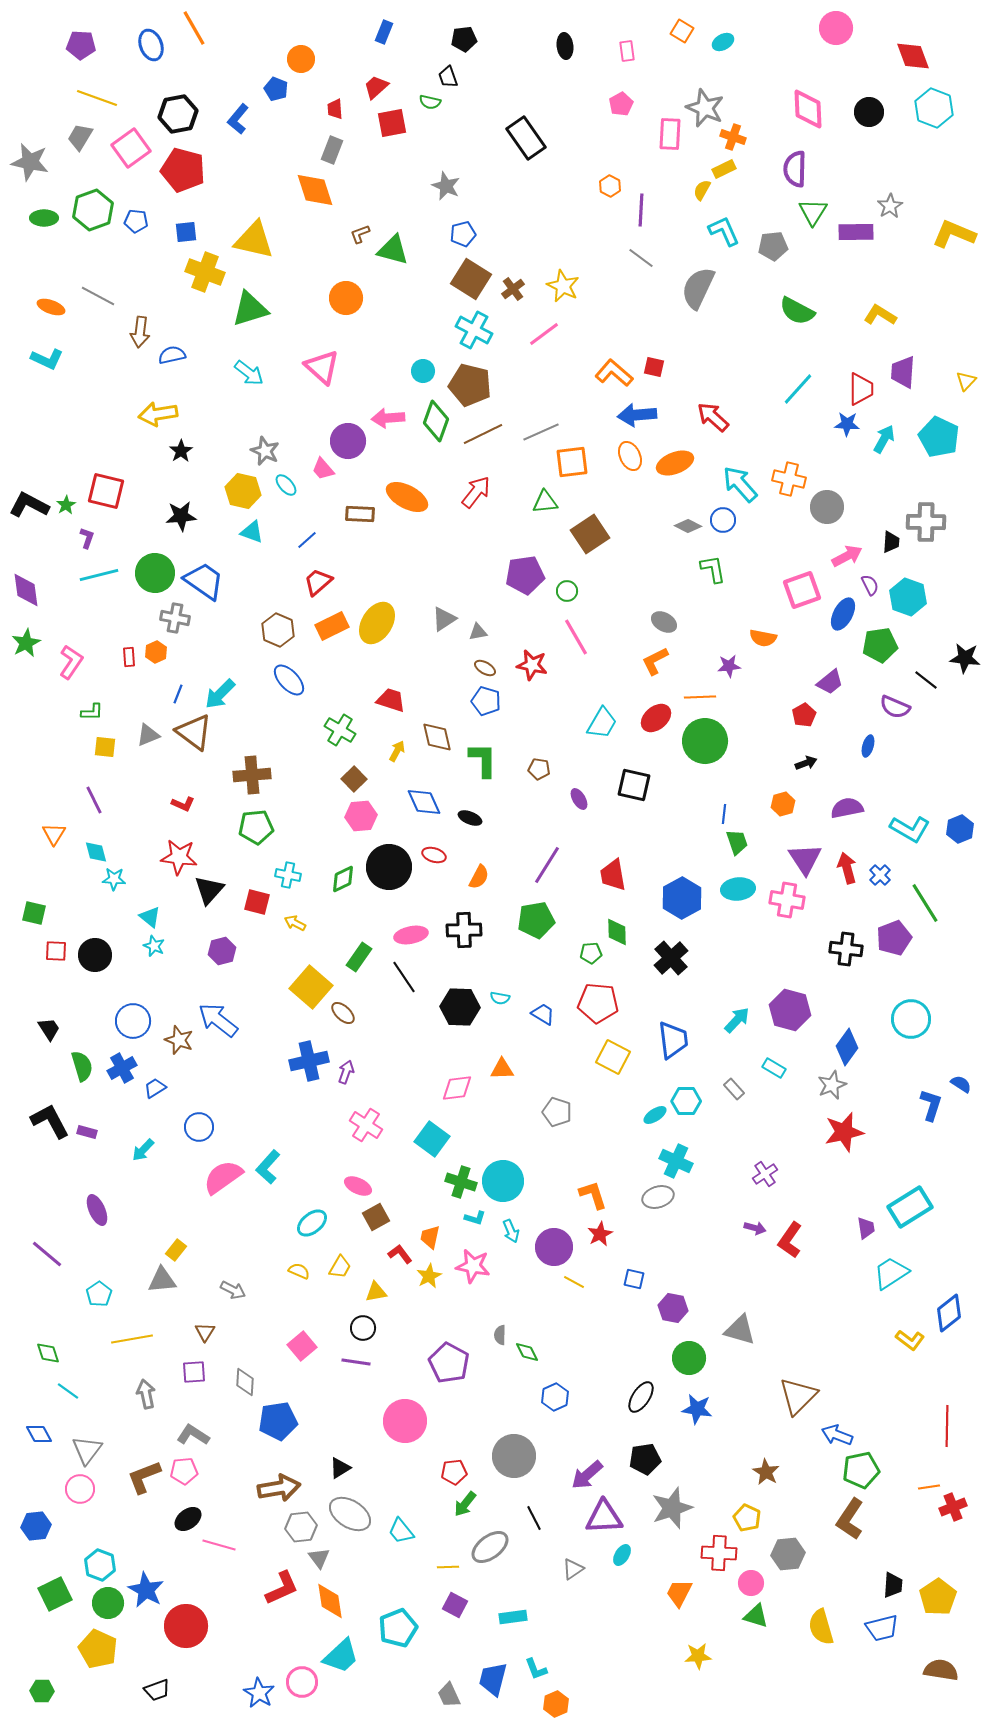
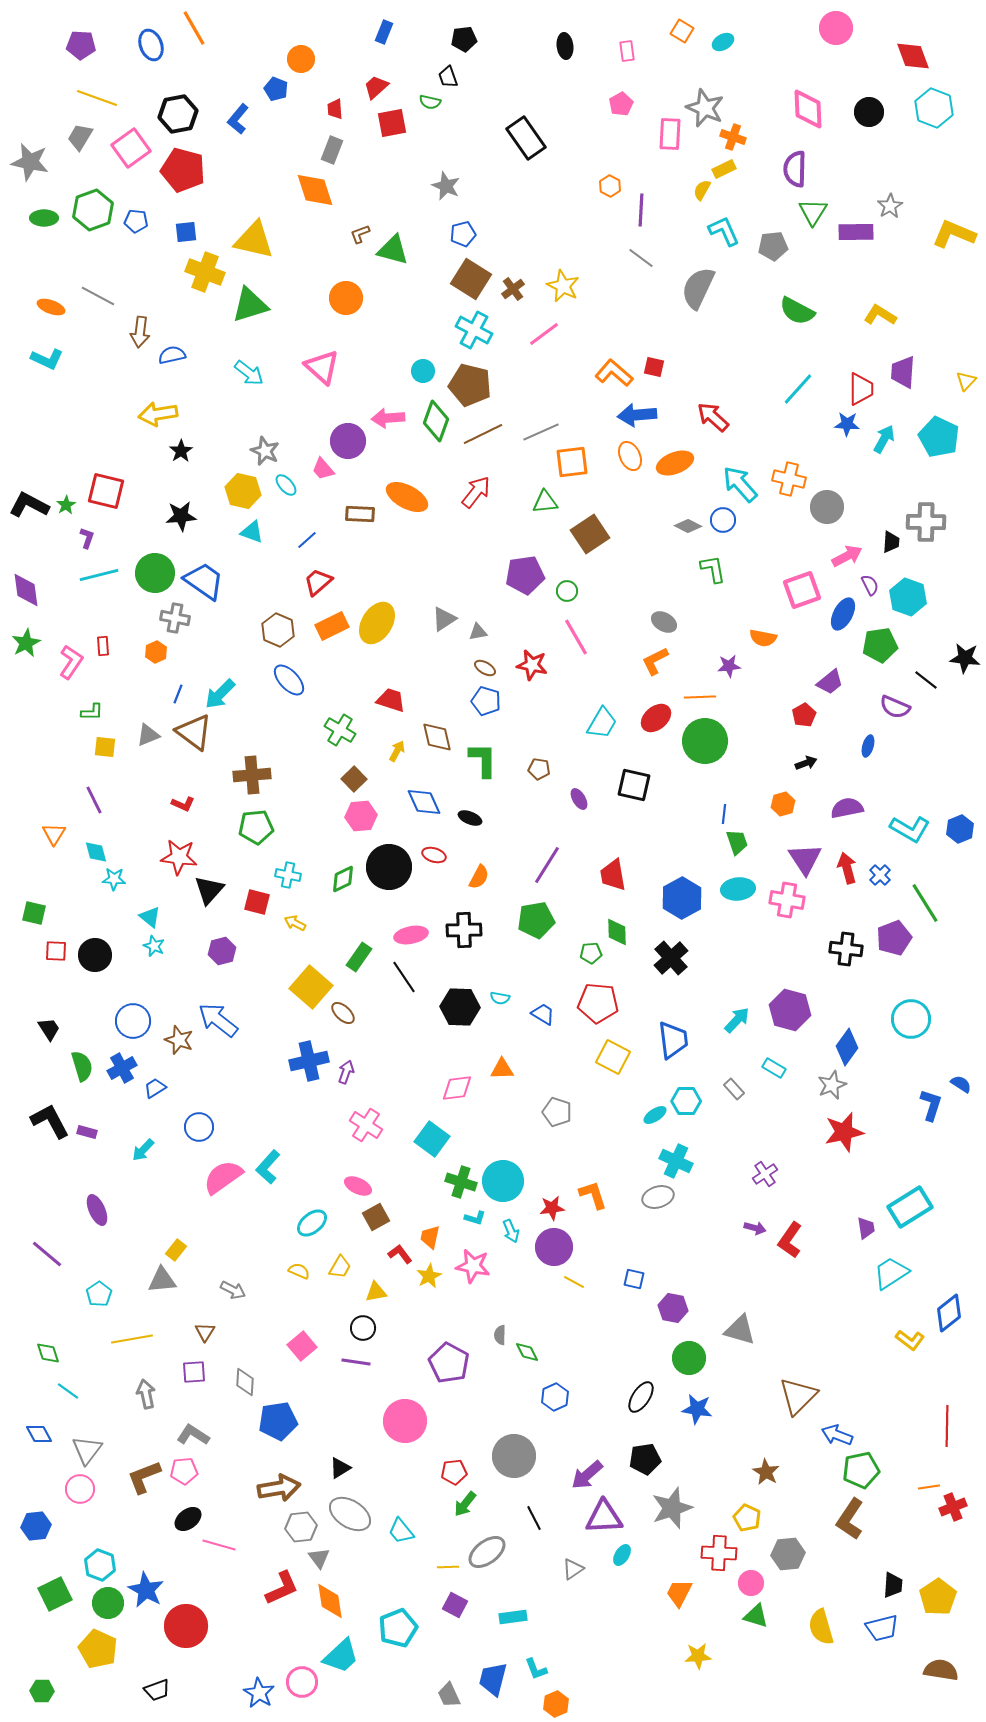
green triangle at (250, 309): moved 4 px up
red rectangle at (129, 657): moved 26 px left, 11 px up
red star at (600, 1234): moved 48 px left, 26 px up; rotated 20 degrees clockwise
gray ellipse at (490, 1547): moved 3 px left, 5 px down
